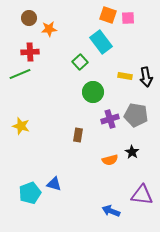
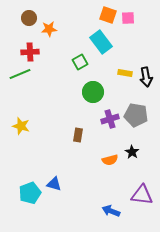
green square: rotated 14 degrees clockwise
yellow rectangle: moved 3 px up
